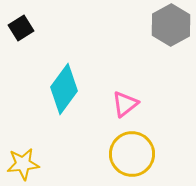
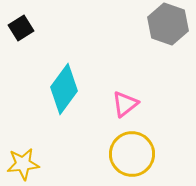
gray hexagon: moved 3 px left, 1 px up; rotated 12 degrees counterclockwise
